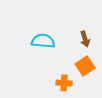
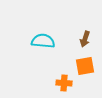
brown arrow: rotated 35 degrees clockwise
orange square: rotated 24 degrees clockwise
